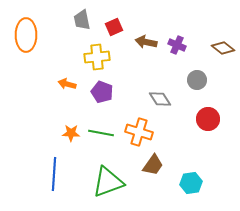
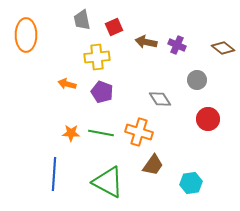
green triangle: rotated 48 degrees clockwise
